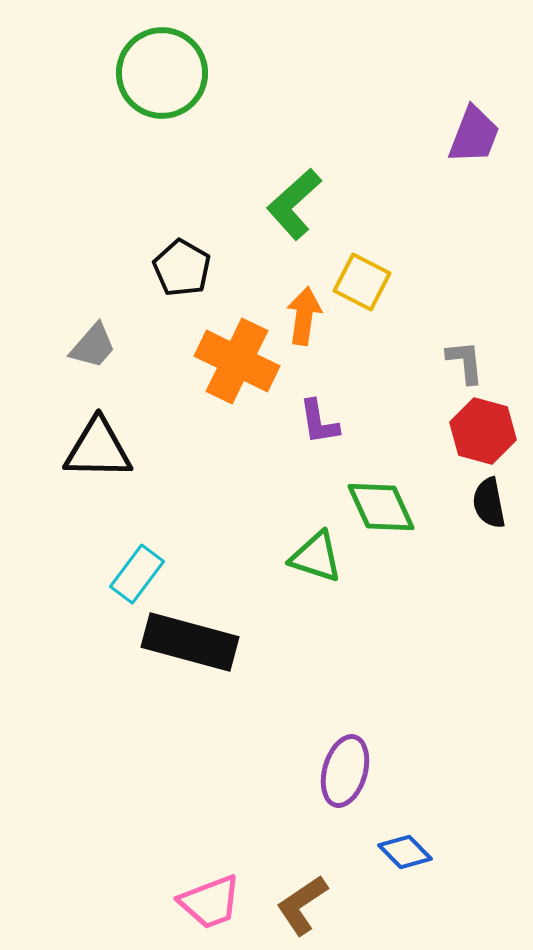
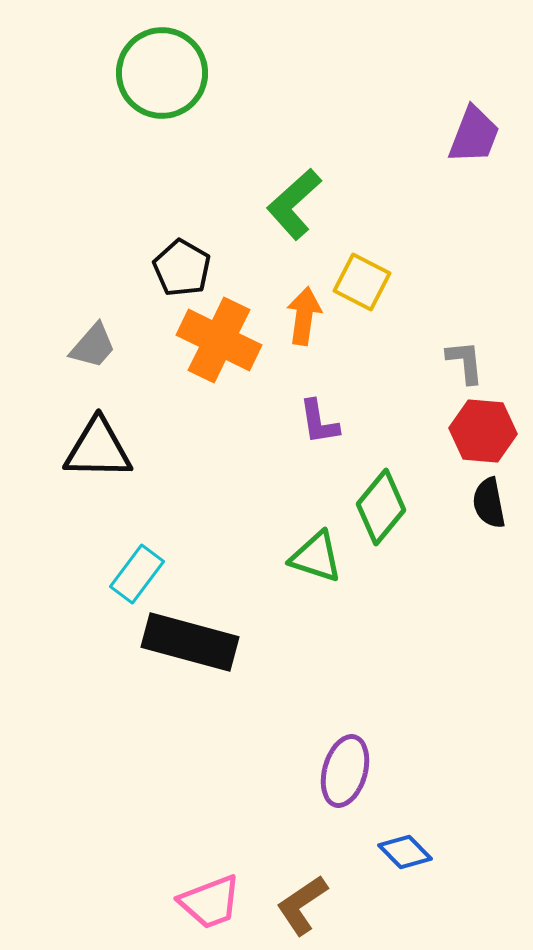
orange cross: moved 18 px left, 21 px up
red hexagon: rotated 10 degrees counterclockwise
green diamond: rotated 64 degrees clockwise
